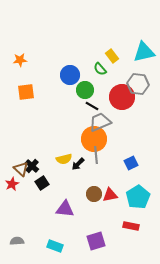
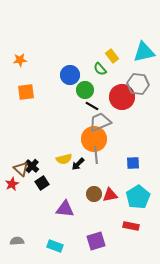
blue square: moved 2 px right; rotated 24 degrees clockwise
